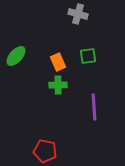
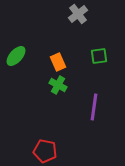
gray cross: rotated 36 degrees clockwise
green square: moved 11 px right
green cross: rotated 30 degrees clockwise
purple line: rotated 12 degrees clockwise
